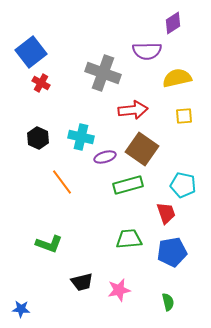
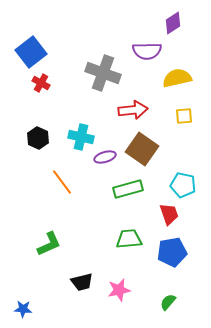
green rectangle: moved 4 px down
red trapezoid: moved 3 px right, 1 px down
green L-shape: rotated 44 degrees counterclockwise
green semicircle: rotated 126 degrees counterclockwise
blue star: moved 2 px right
